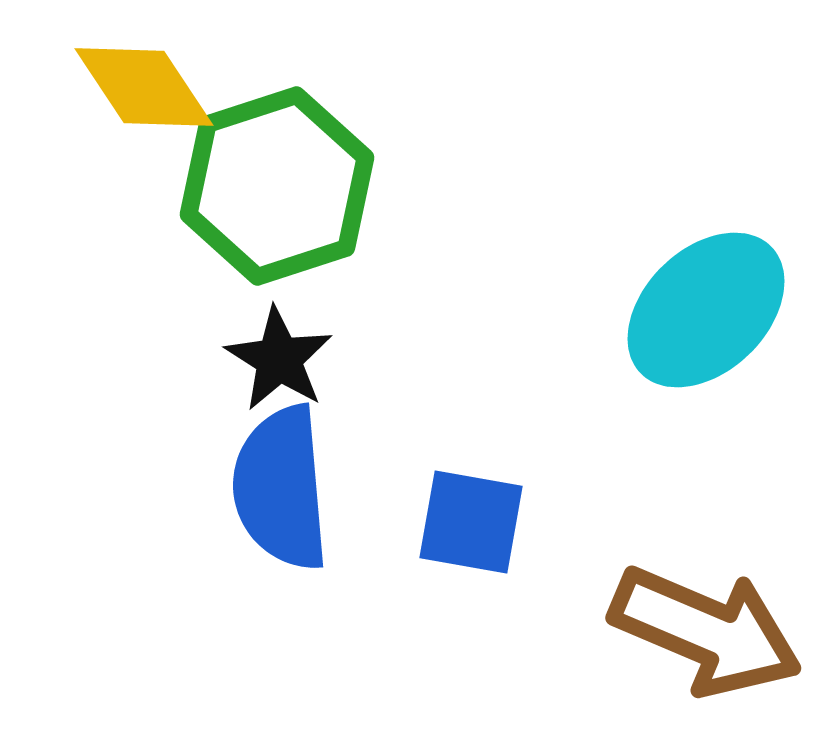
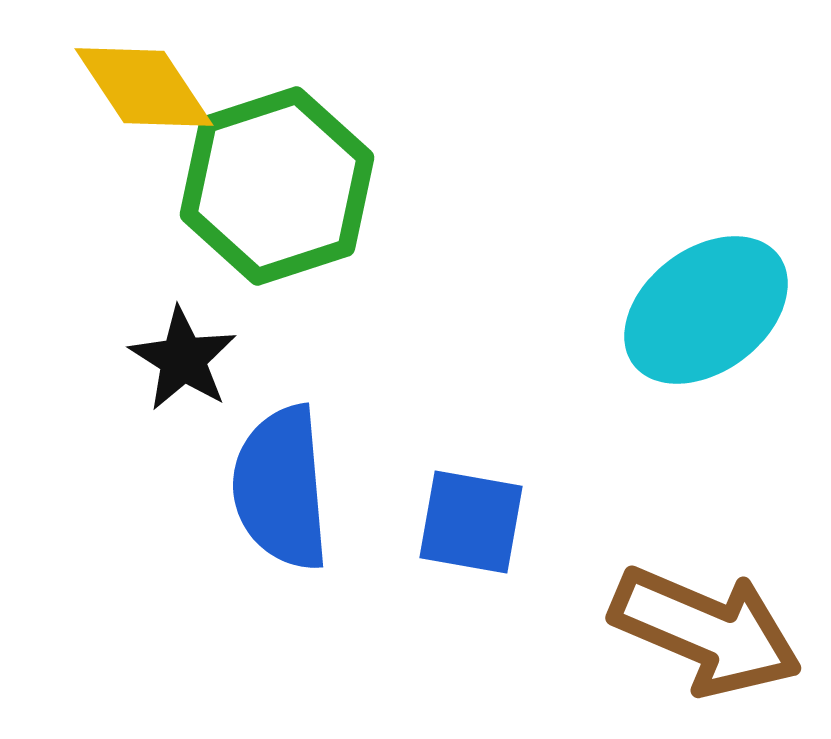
cyan ellipse: rotated 7 degrees clockwise
black star: moved 96 px left
